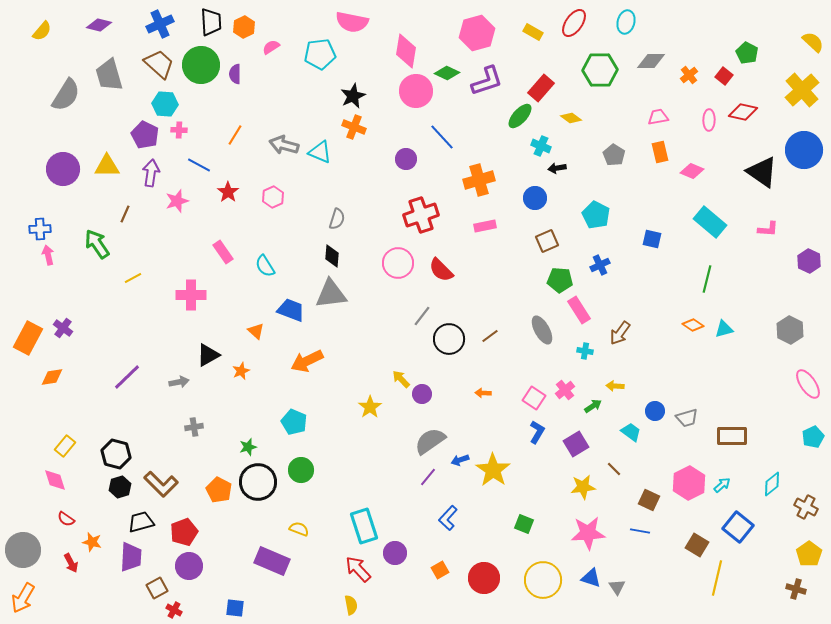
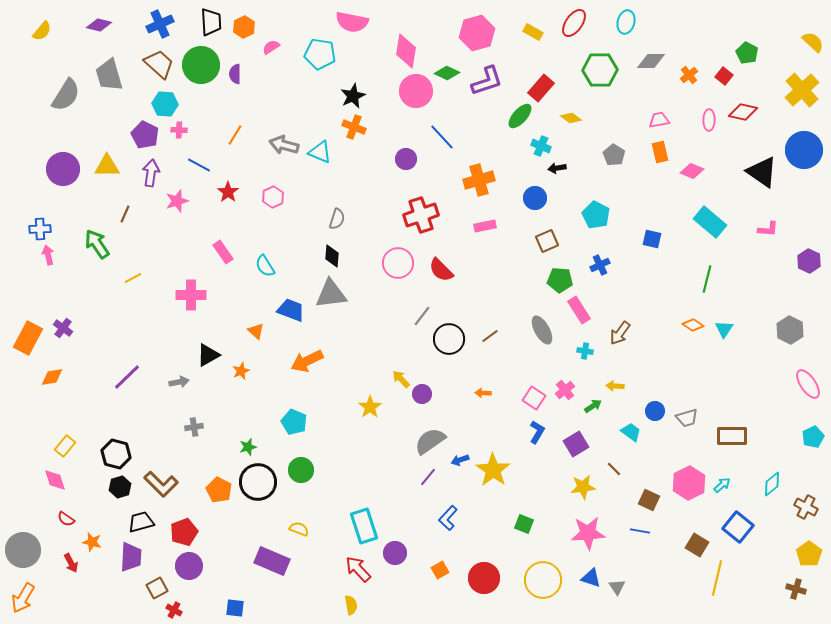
cyan pentagon at (320, 54): rotated 16 degrees clockwise
pink trapezoid at (658, 117): moved 1 px right, 3 px down
cyan triangle at (724, 329): rotated 42 degrees counterclockwise
